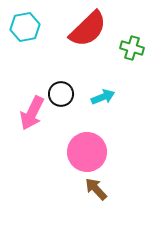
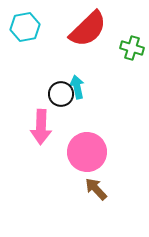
cyan arrow: moved 26 px left, 10 px up; rotated 80 degrees counterclockwise
pink arrow: moved 9 px right, 14 px down; rotated 24 degrees counterclockwise
